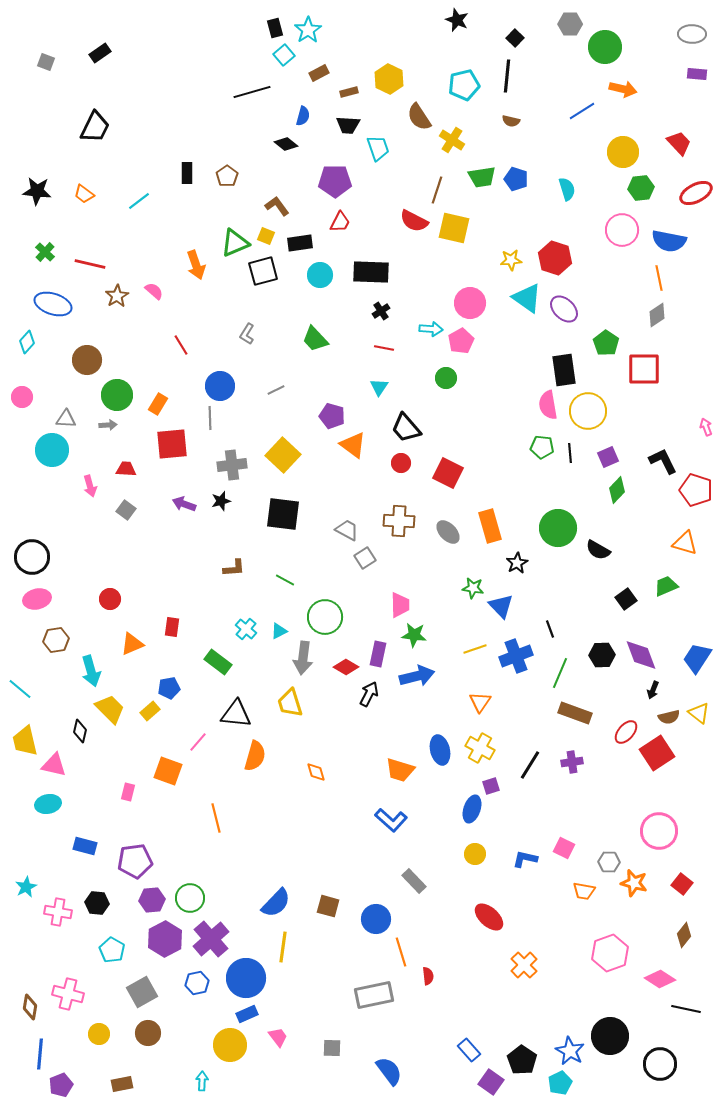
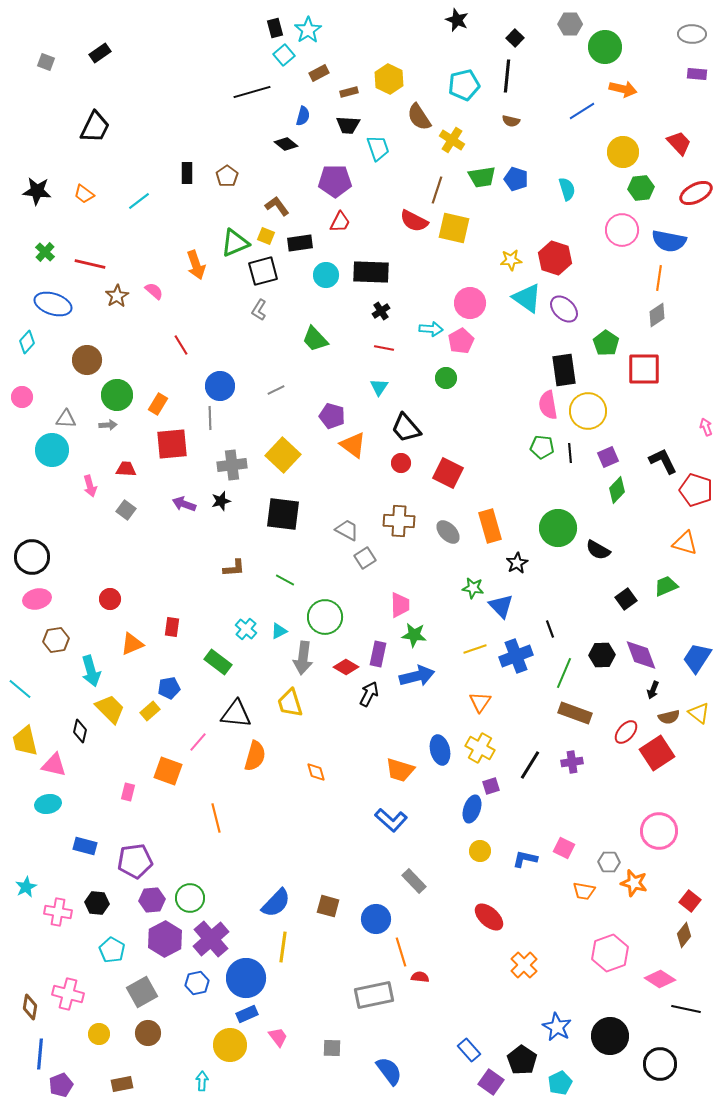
cyan circle at (320, 275): moved 6 px right
orange line at (659, 278): rotated 20 degrees clockwise
gray L-shape at (247, 334): moved 12 px right, 24 px up
green line at (560, 673): moved 4 px right
yellow circle at (475, 854): moved 5 px right, 3 px up
red square at (682, 884): moved 8 px right, 17 px down
red semicircle at (428, 976): moved 8 px left, 1 px down; rotated 78 degrees counterclockwise
blue star at (570, 1051): moved 13 px left, 24 px up
